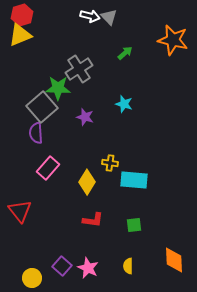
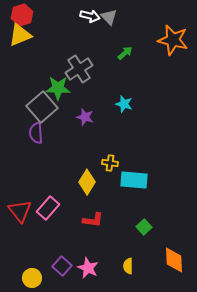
pink rectangle: moved 40 px down
green square: moved 10 px right, 2 px down; rotated 35 degrees counterclockwise
